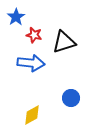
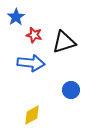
blue circle: moved 8 px up
